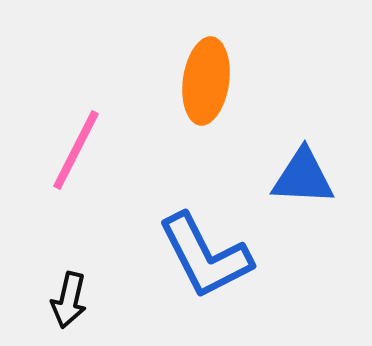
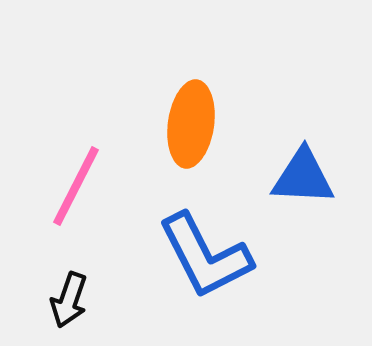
orange ellipse: moved 15 px left, 43 px down
pink line: moved 36 px down
black arrow: rotated 6 degrees clockwise
